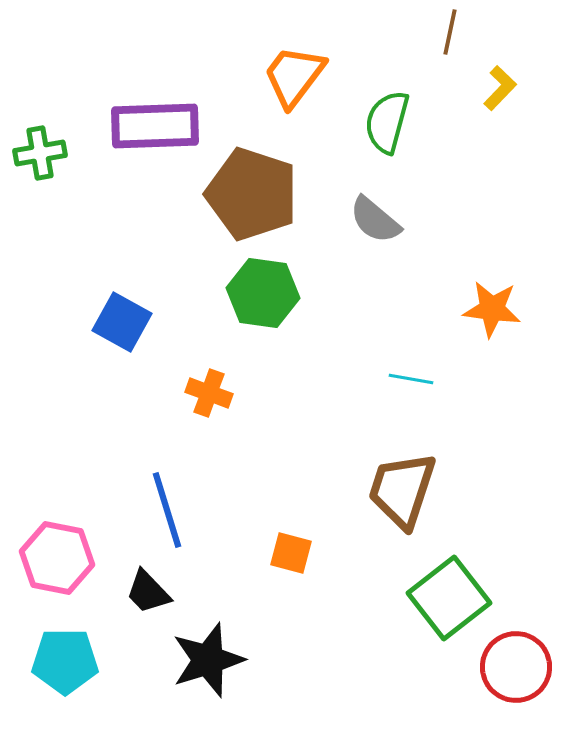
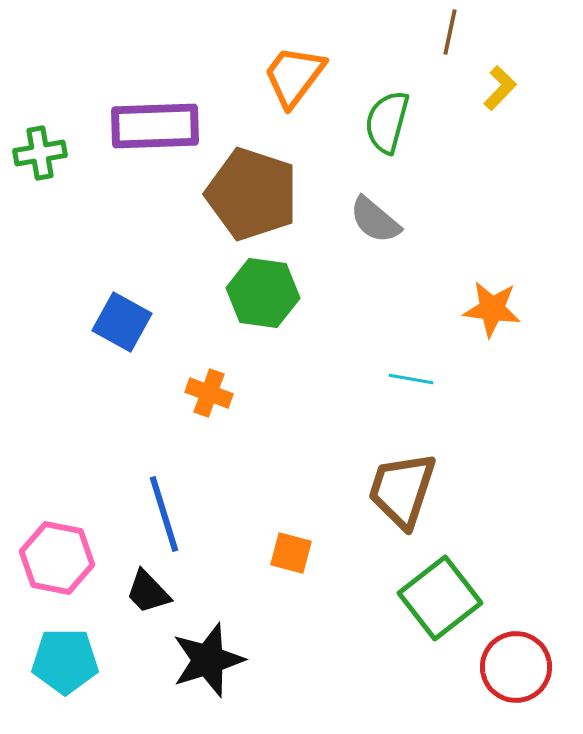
blue line: moved 3 px left, 4 px down
green square: moved 9 px left
